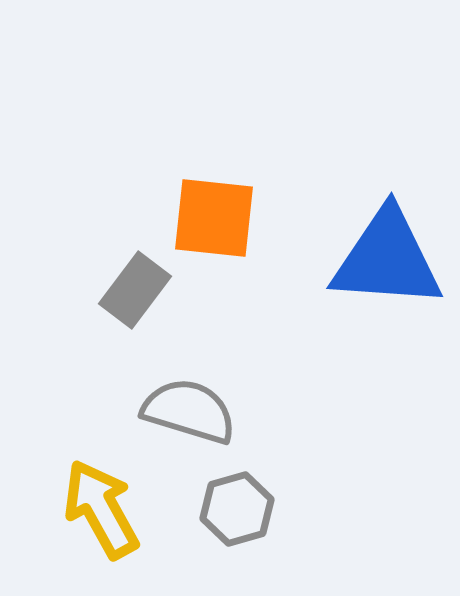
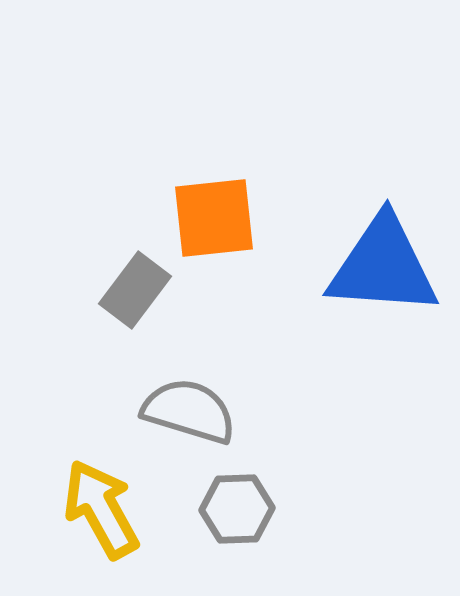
orange square: rotated 12 degrees counterclockwise
blue triangle: moved 4 px left, 7 px down
gray hexagon: rotated 14 degrees clockwise
